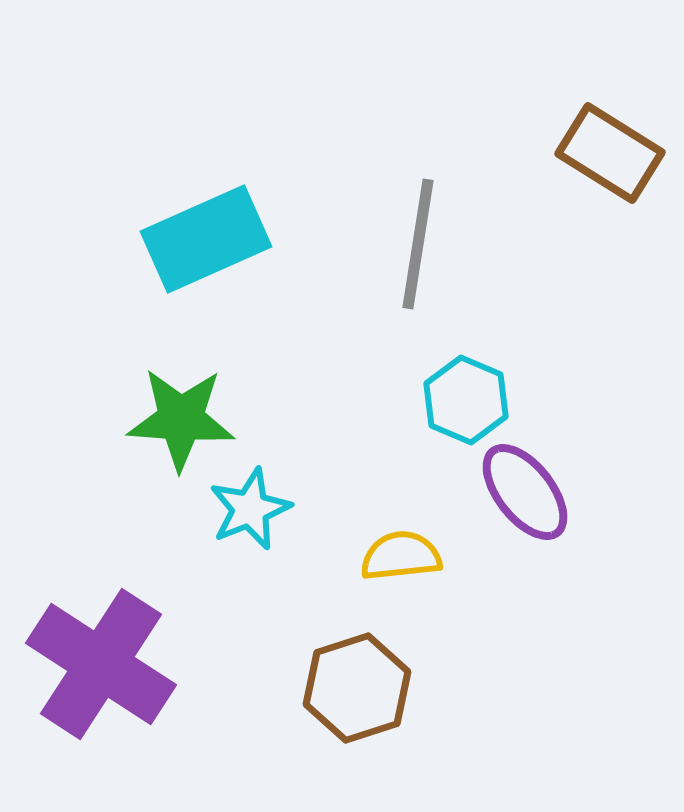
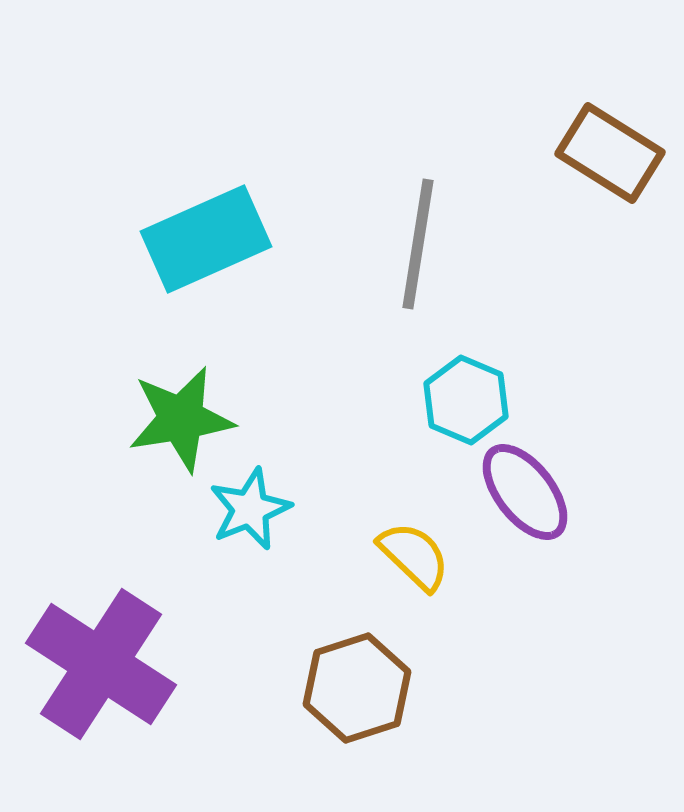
green star: rotated 13 degrees counterclockwise
yellow semicircle: moved 13 px right; rotated 50 degrees clockwise
